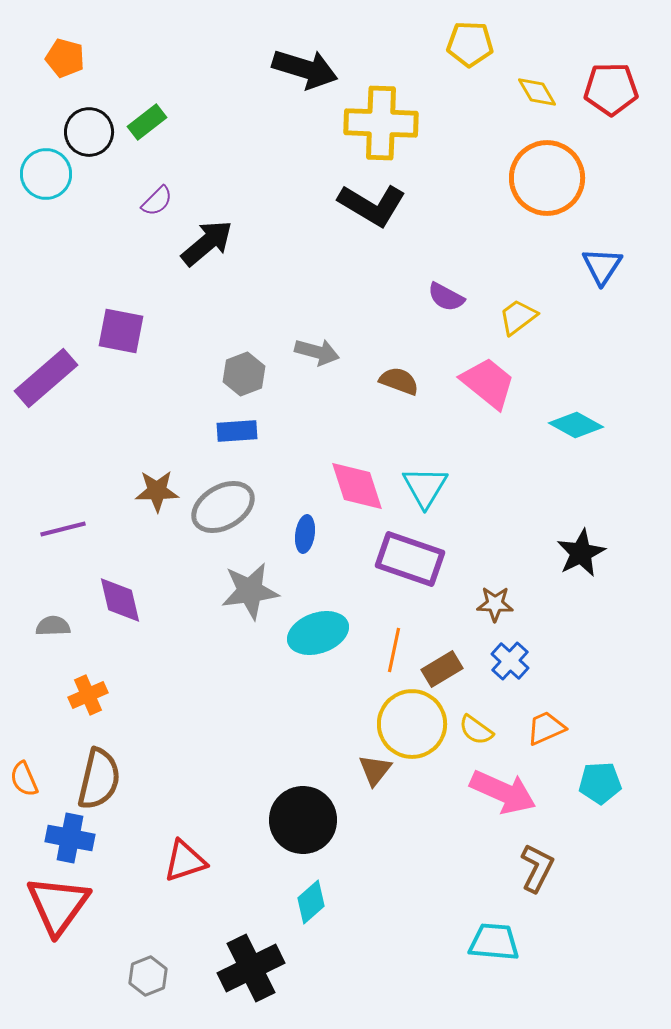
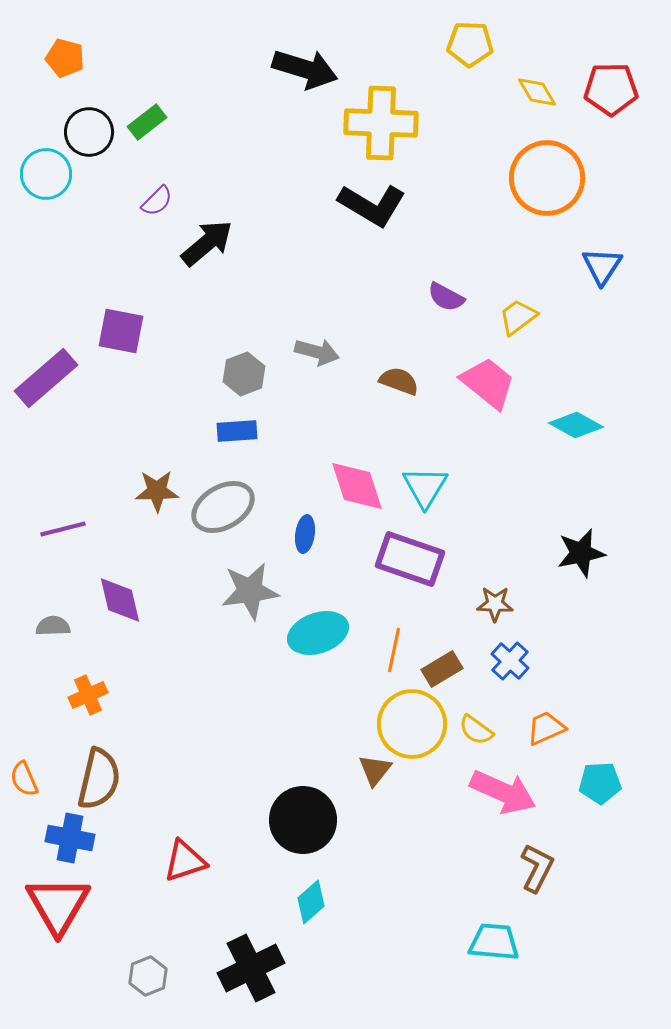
black star at (581, 553): rotated 15 degrees clockwise
red triangle at (58, 905): rotated 6 degrees counterclockwise
